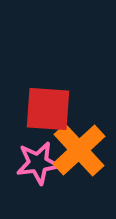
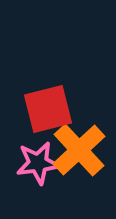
red square: rotated 18 degrees counterclockwise
